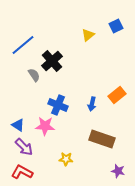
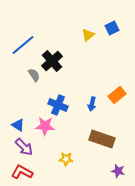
blue square: moved 4 px left, 2 px down
